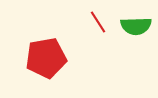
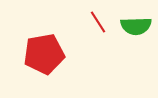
red pentagon: moved 2 px left, 4 px up
